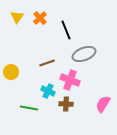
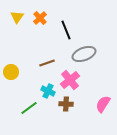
pink cross: rotated 30 degrees clockwise
green line: rotated 48 degrees counterclockwise
